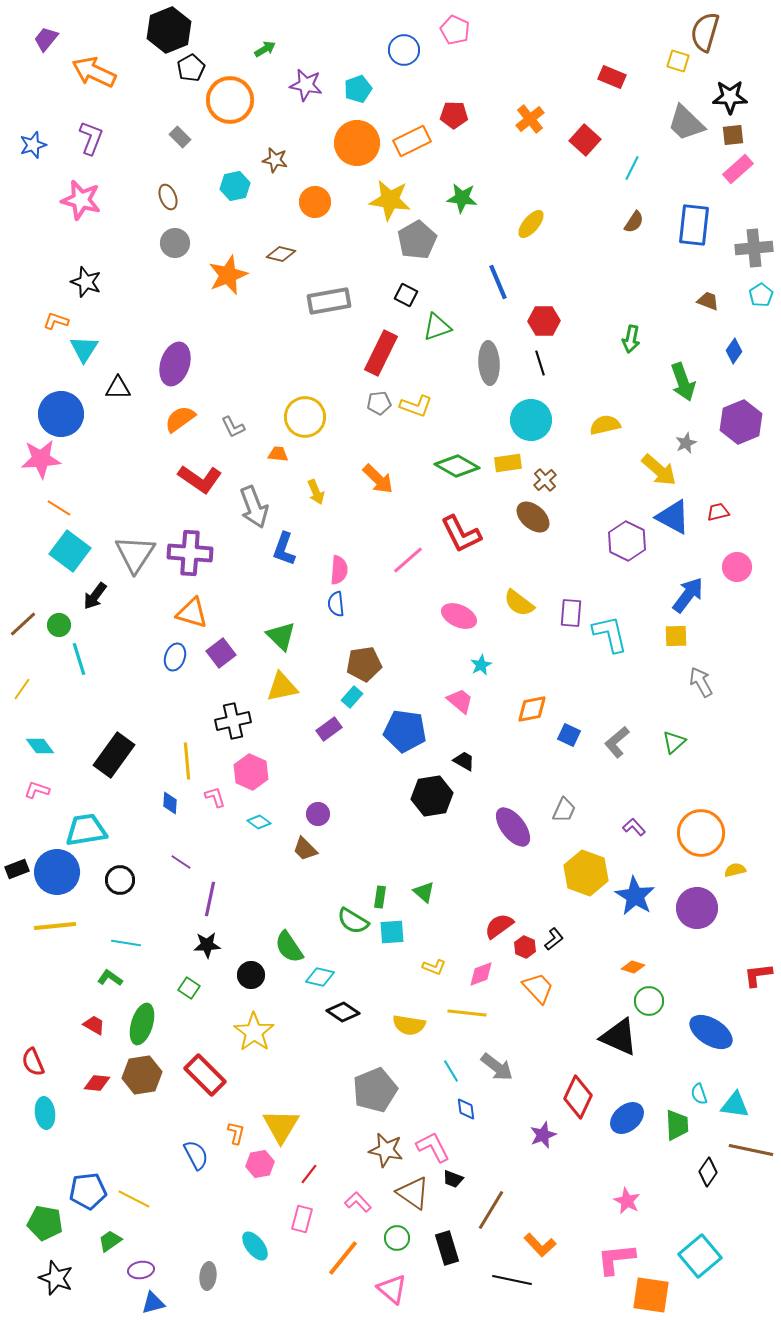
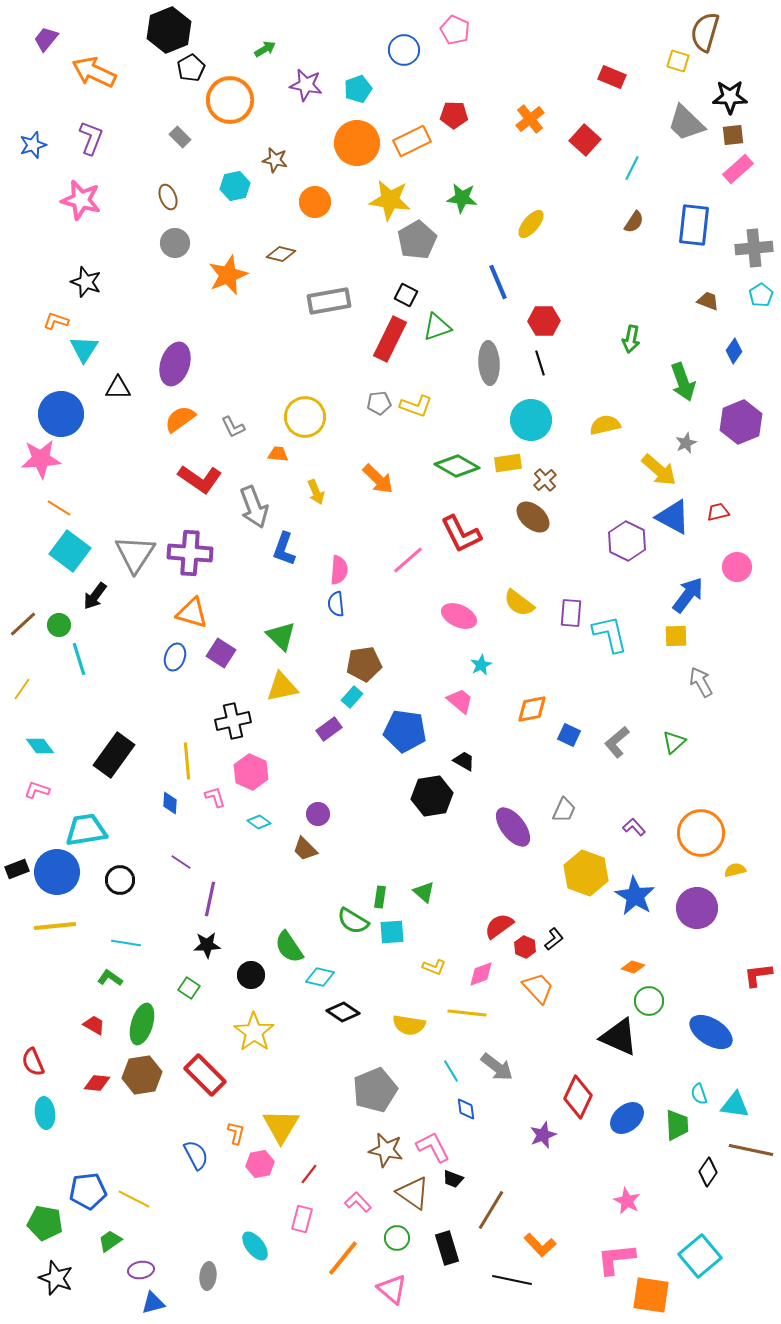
red rectangle at (381, 353): moved 9 px right, 14 px up
purple square at (221, 653): rotated 20 degrees counterclockwise
